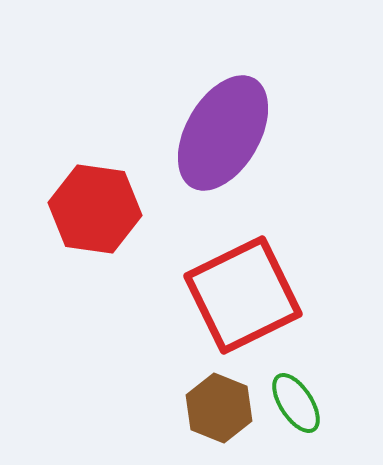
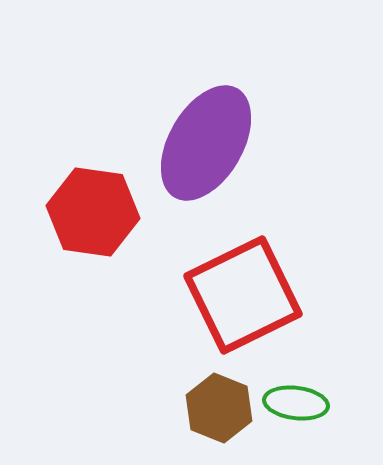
purple ellipse: moved 17 px left, 10 px down
red hexagon: moved 2 px left, 3 px down
green ellipse: rotated 50 degrees counterclockwise
